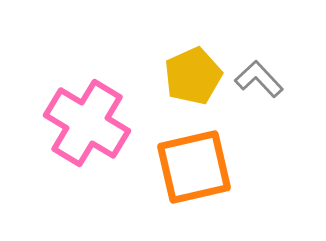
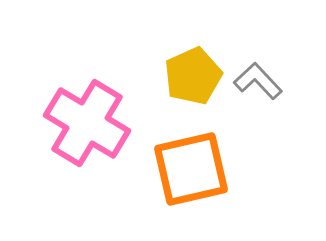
gray L-shape: moved 1 px left, 2 px down
orange square: moved 3 px left, 2 px down
